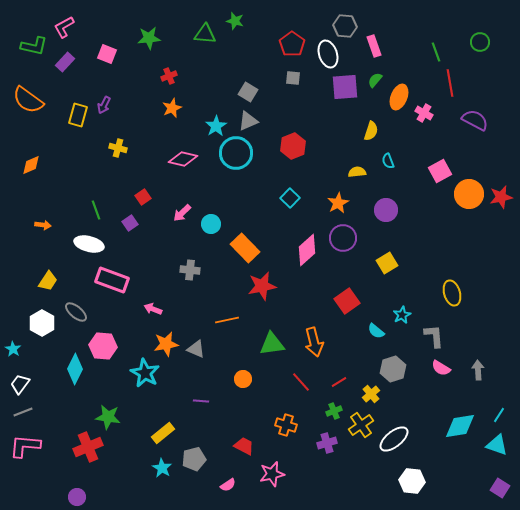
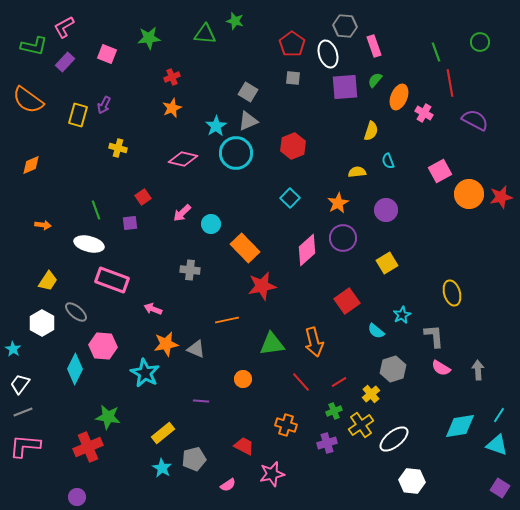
red cross at (169, 76): moved 3 px right, 1 px down
purple square at (130, 223): rotated 28 degrees clockwise
